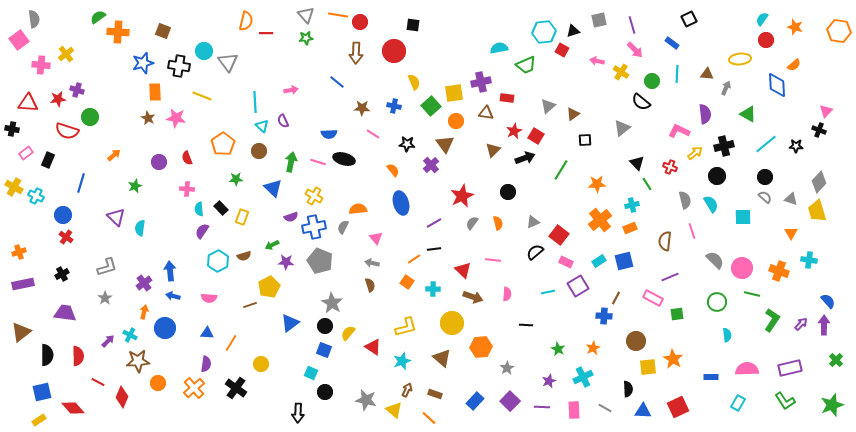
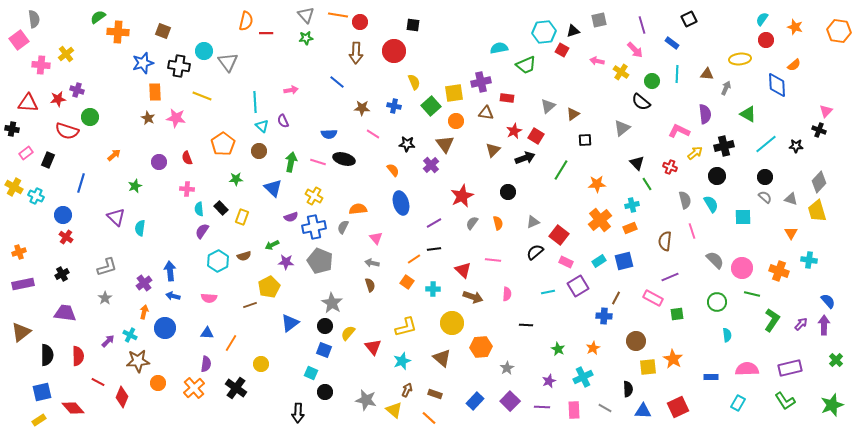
purple line at (632, 25): moved 10 px right
red triangle at (373, 347): rotated 18 degrees clockwise
